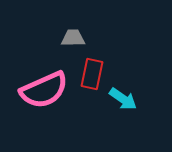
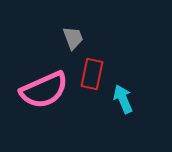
gray trapezoid: rotated 70 degrees clockwise
cyan arrow: rotated 148 degrees counterclockwise
